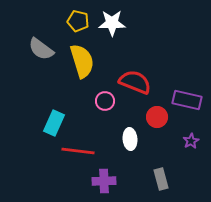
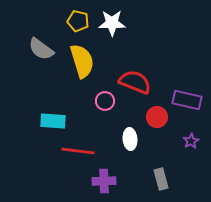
cyan rectangle: moved 1 px left, 2 px up; rotated 70 degrees clockwise
